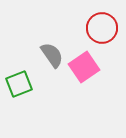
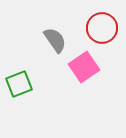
gray semicircle: moved 3 px right, 15 px up
